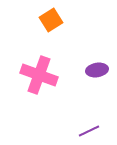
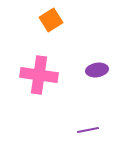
pink cross: rotated 12 degrees counterclockwise
purple line: moved 1 px left, 1 px up; rotated 15 degrees clockwise
